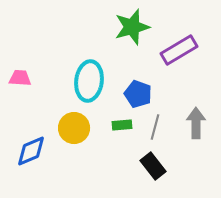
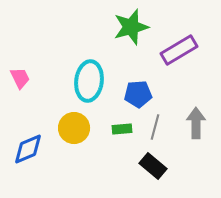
green star: moved 1 px left
pink trapezoid: rotated 60 degrees clockwise
blue pentagon: rotated 24 degrees counterclockwise
green rectangle: moved 4 px down
blue diamond: moved 3 px left, 2 px up
black rectangle: rotated 12 degrees counterclockwise
